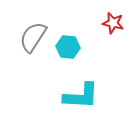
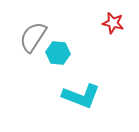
cyan hexagon: moved 10 px left, 6 px down
cyan L-shape: rotated 18 degrees clockwise
